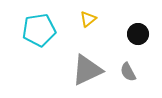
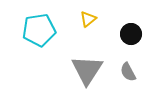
black circle: moved 7 px left
gray triangle: rotated 32 degrees counterclockwise
